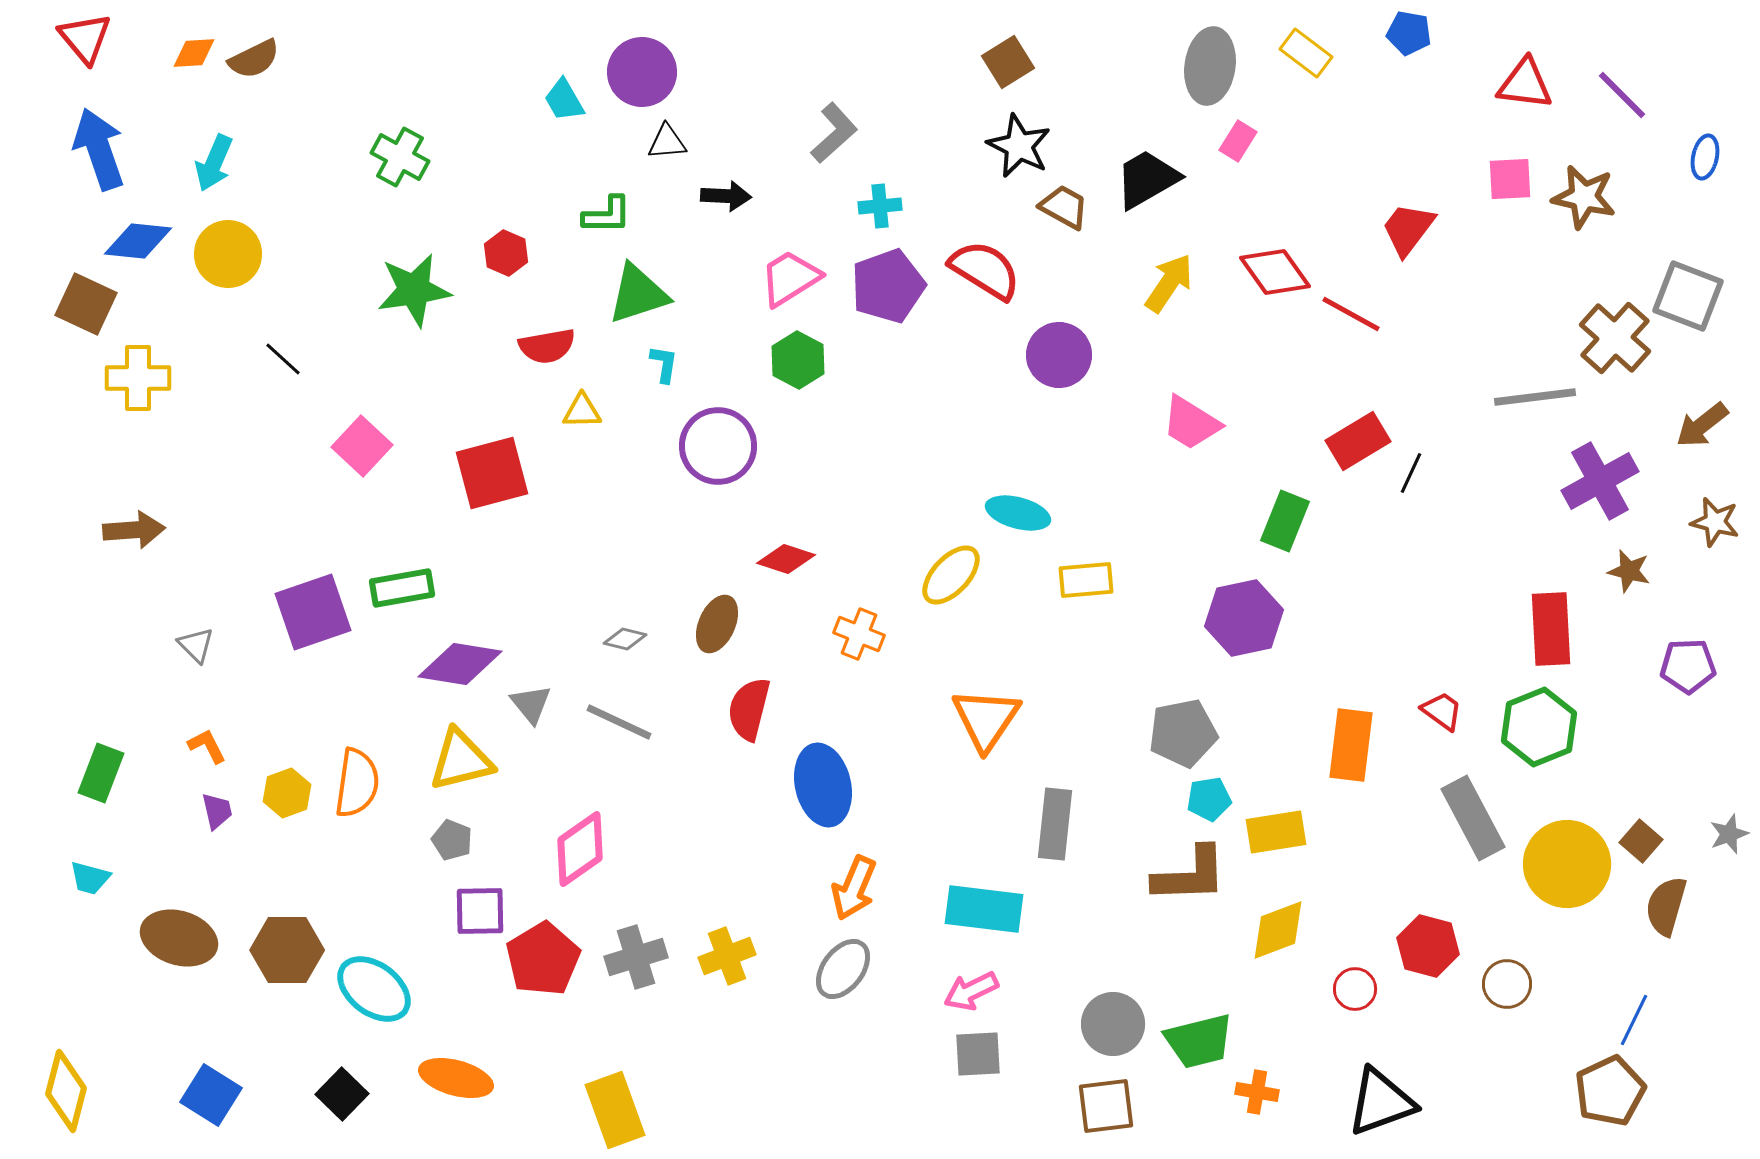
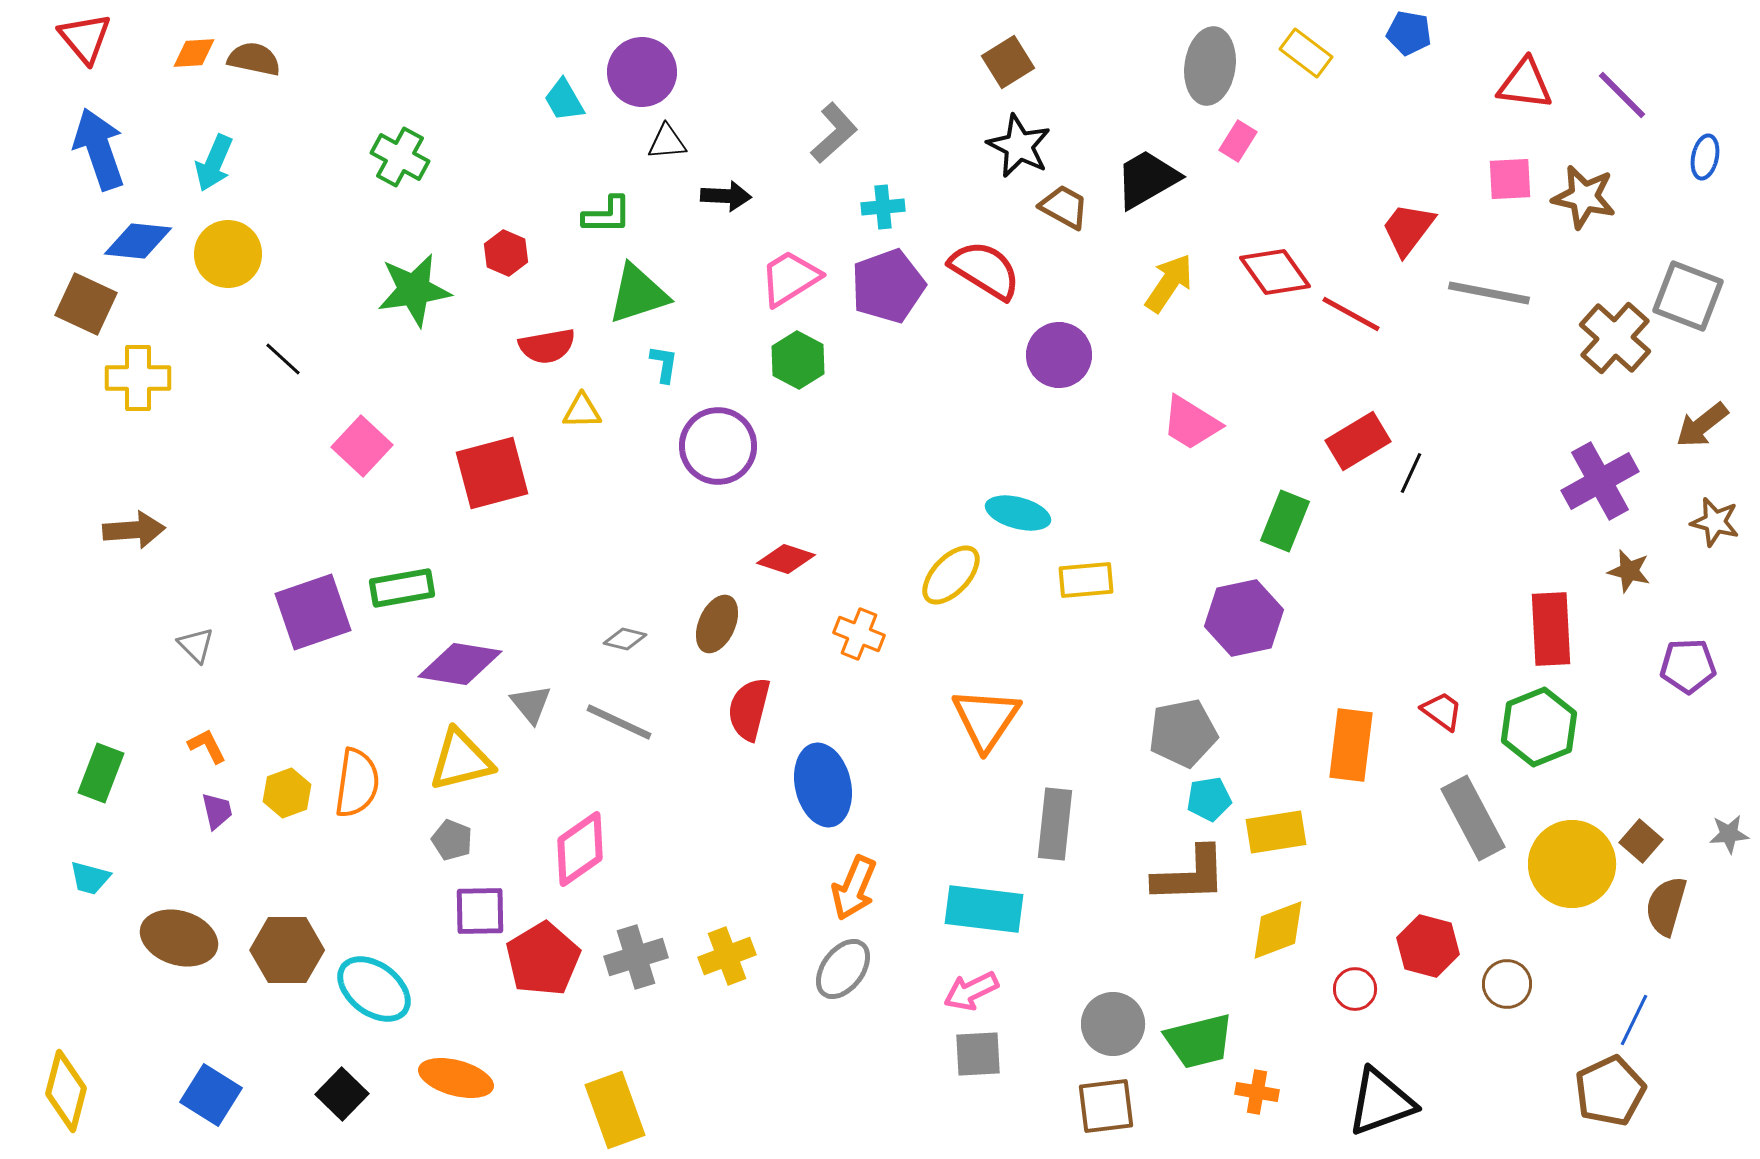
brown semicircle at (254, 59): rotated 142 degrees counterclockwise
cyan cross at (880, 206): moved 3 px right, 1 px down
gray line at (1535, 397): moved 46 px left, 104 px up; rotated 18 degrees clockwise
gray star at (1729, 834): rotated 15 degrees clockwise
yellow circle at (1567, 864): moved 5 px right
